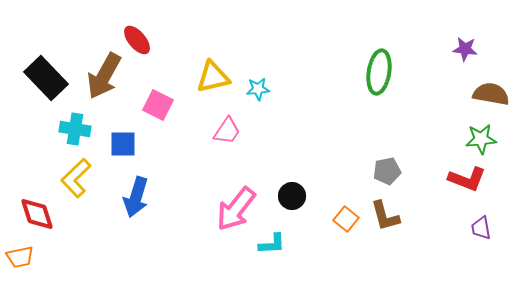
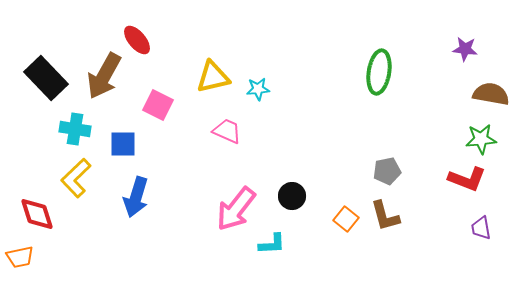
pink trapezoid: rotated 100 degrees counterclockwise
